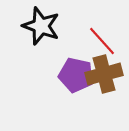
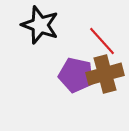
black star: moved 1 px left, 1 px up
brown cross: moved 1 px right
